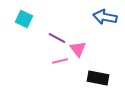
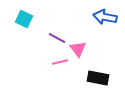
pink line: moved 1 px down
